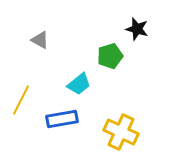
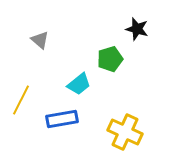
gray triangle: rotated 12 degrees clockwise
green pentagon: moved 3 px down
yellow cross: moved 4 px right
